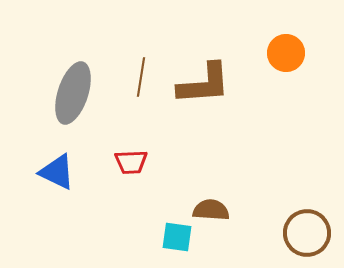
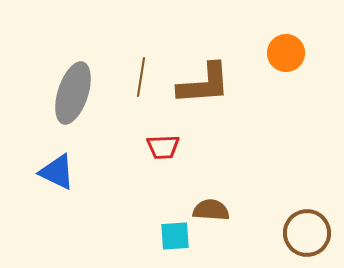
red trapezoid: moved 32 px right, 15 px up
cyan square: moved 2 px left, 1 px up; rotated 12 degrees counterclockwise
